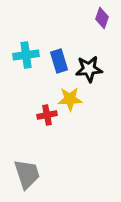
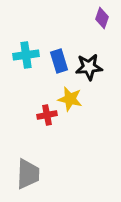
black star: moved 2 px up
yellow star: rotated 15 degrees clockwise
gray trapezoid: moved 1 px right; rotated 20 degrees clockwise
